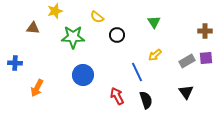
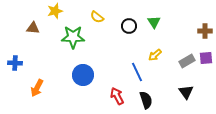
black circle: moved 12 px right, 9 px up
